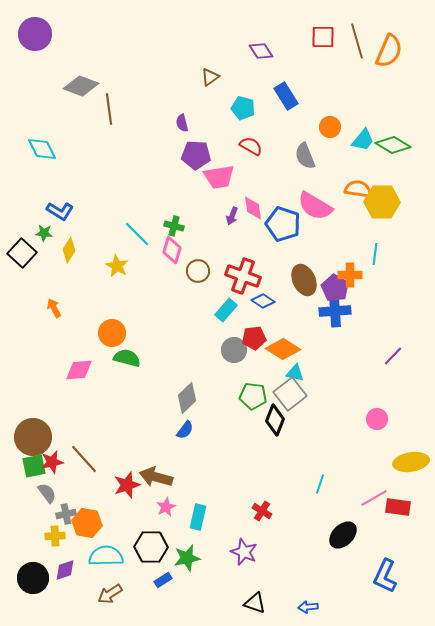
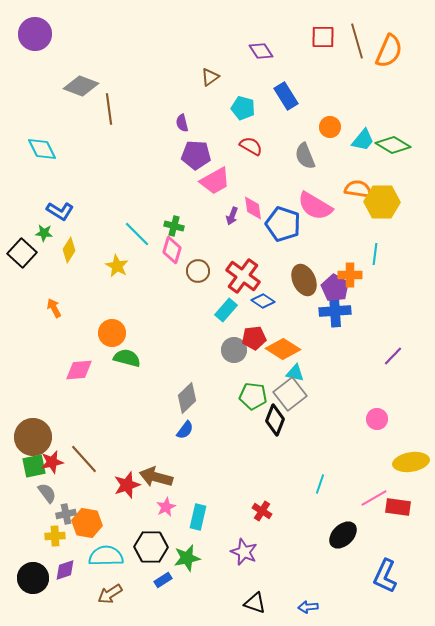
pink trapezoid at (219, 177): moved 4 px left, 4 px down; rotated 20 degrees counterclockwise
red cross at (243, 276): rotated 16 degrees clockwise
